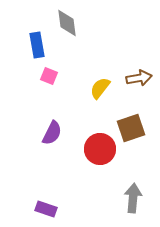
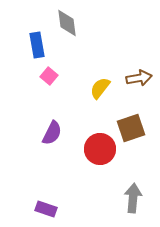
pink square: rotated 18 degrees clockwise
